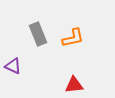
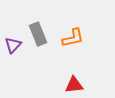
purple triangle: moved 21 px up; rotated 48 degrees clockwise
